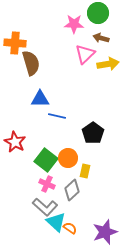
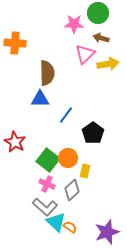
brown semicircle: moved 16 px right, 10 px down; rotated 15 degrees clockwise
blue line: moved 9 px right, 1 px up; rotated 66 degrees counterclockwise
green square: moved 2 px right
orange semicircle: moved 1 px up
purple star: moved 2 px right
